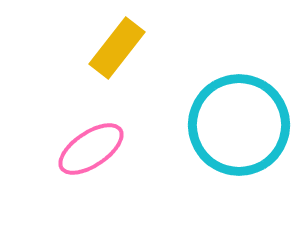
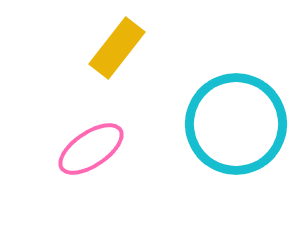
cyan circle: moved 3 px left, 1 px up
